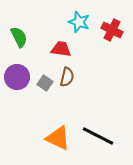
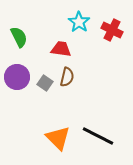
cyan star: rotated 15 degrees clockwise
orange triangle: rotated 20 degrees clockwise
